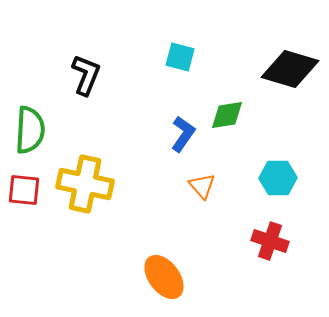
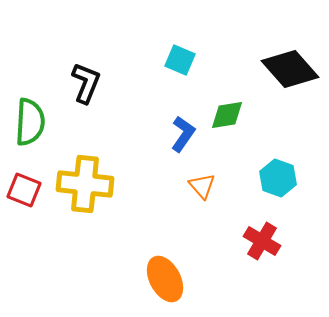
cyan square: moved 3 px down; rotated 8 degrees clockwise
black diamond: rotated 32 degrees clockwise
black L-shape: moved 8 px down
green semicircle: moved 8 px up
cyan hexagon: rotated 21 degrees clockwise
yellow cross: rotated 6 degrees counterclockwise
red square: rotated 16 degrees clockwise
red cross: moved 8 px left; rotated 12 degrees clockwise
orange ellipse: moved 1 px right, 2 px down; rotated 9 degrees clockwise
